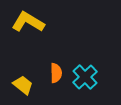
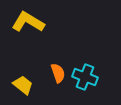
orange semicircle: moved 2 px right; rotated 18 degrees counterclockwise
cyan cross: rotated 25 degrees counterclockwise
